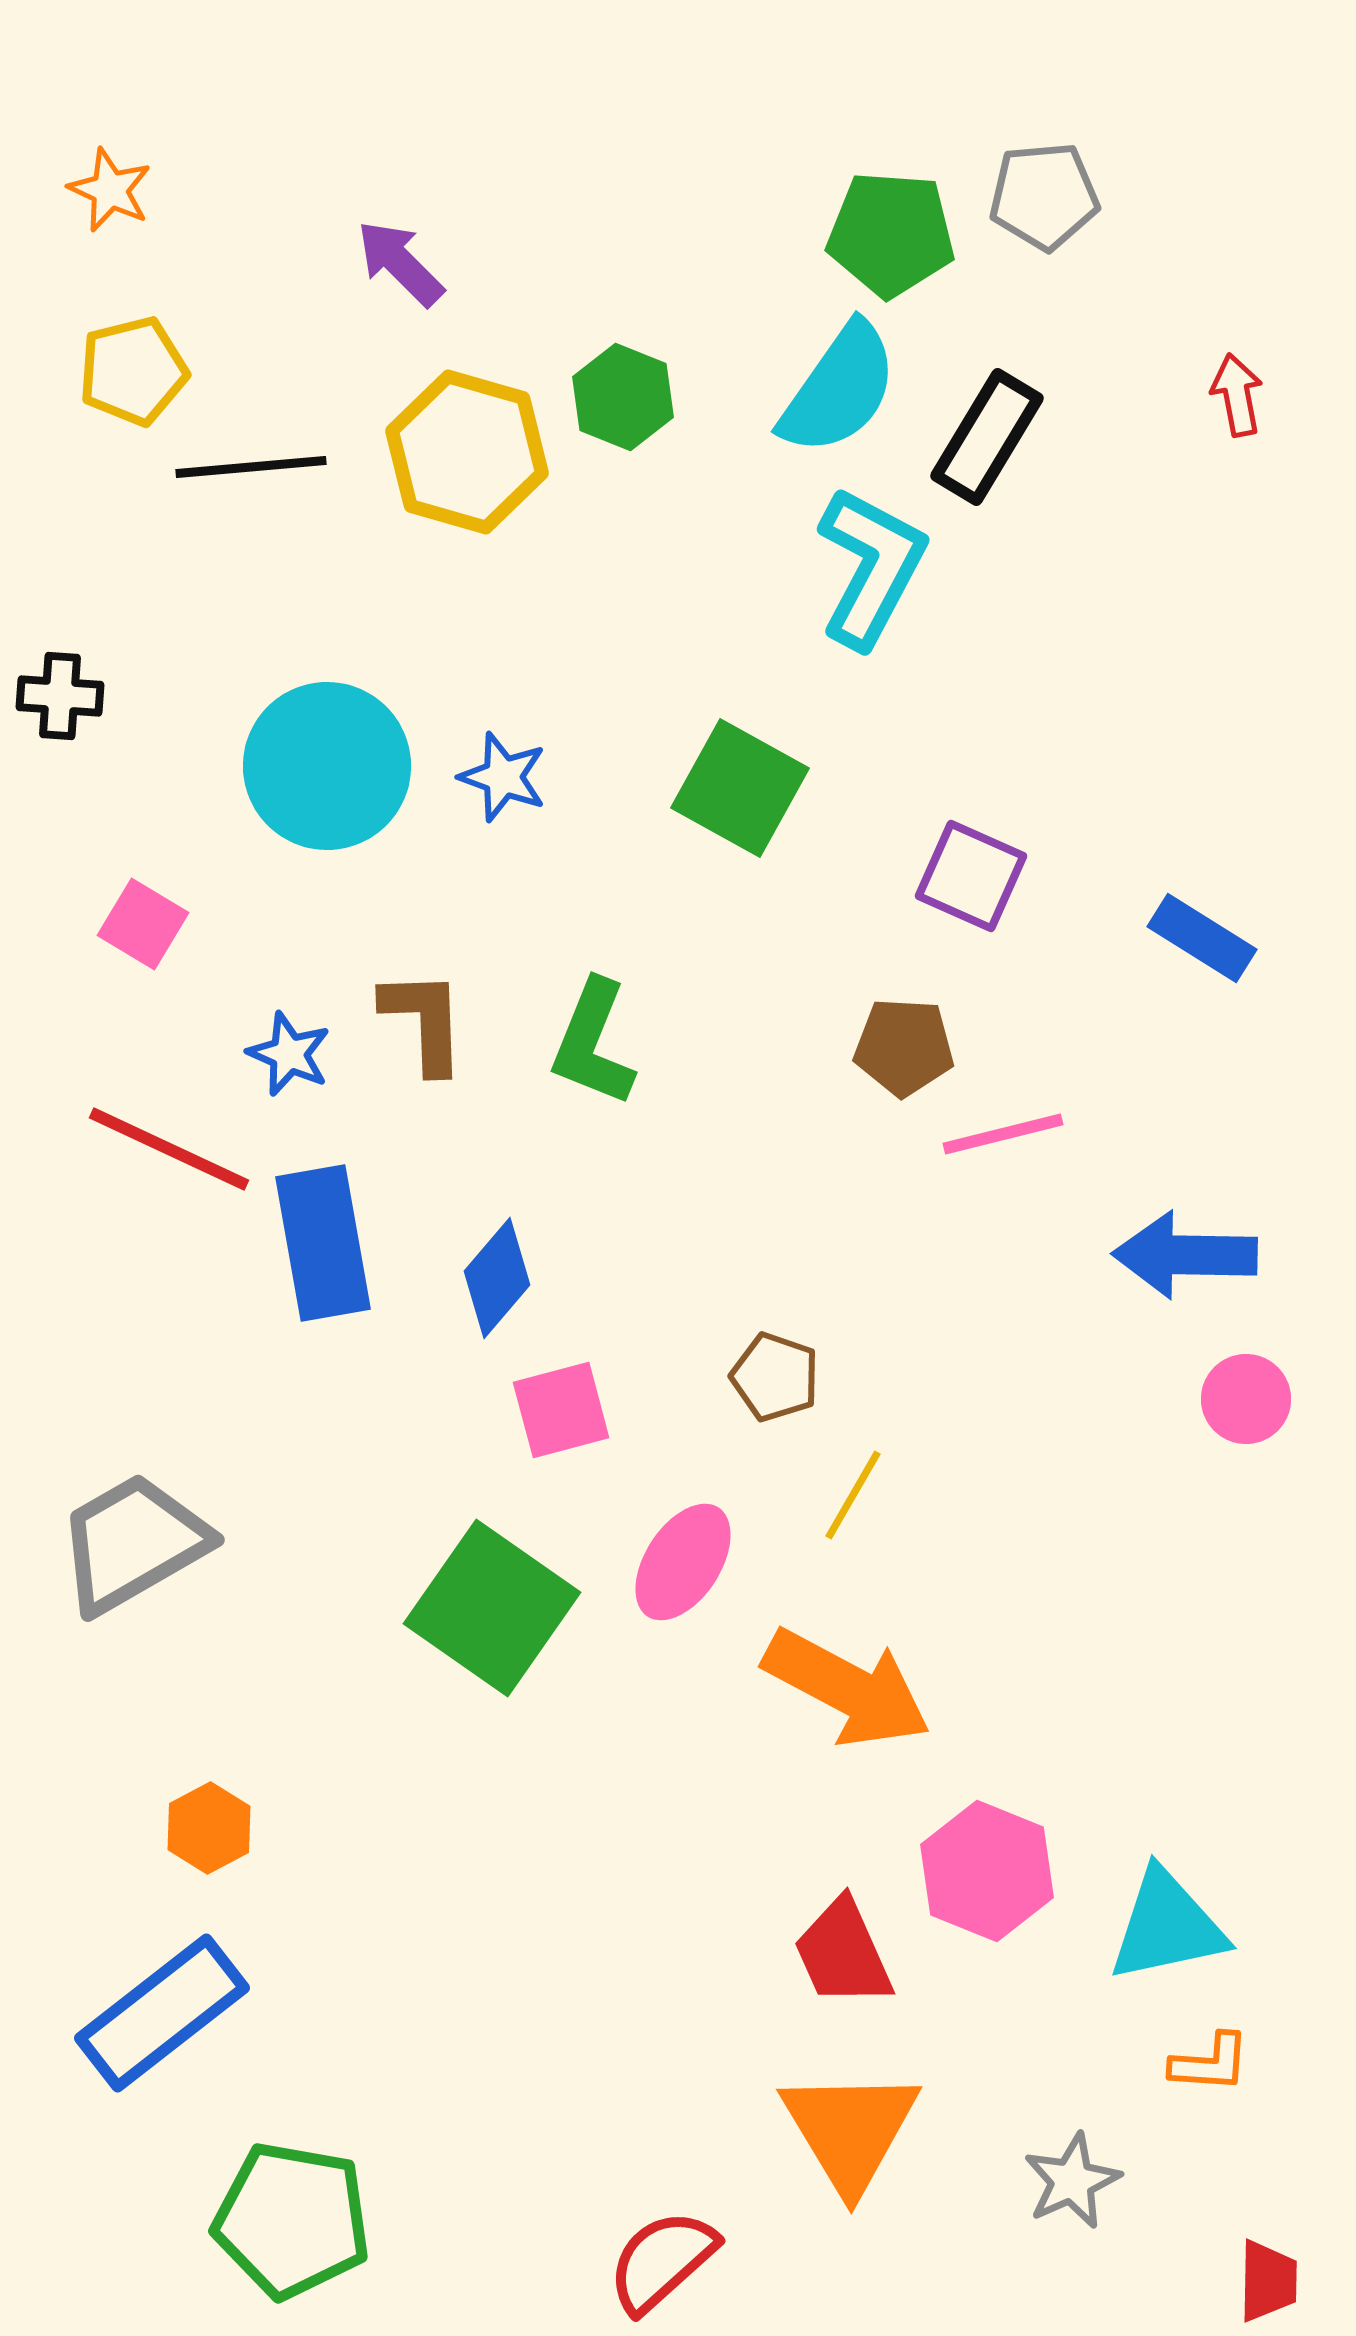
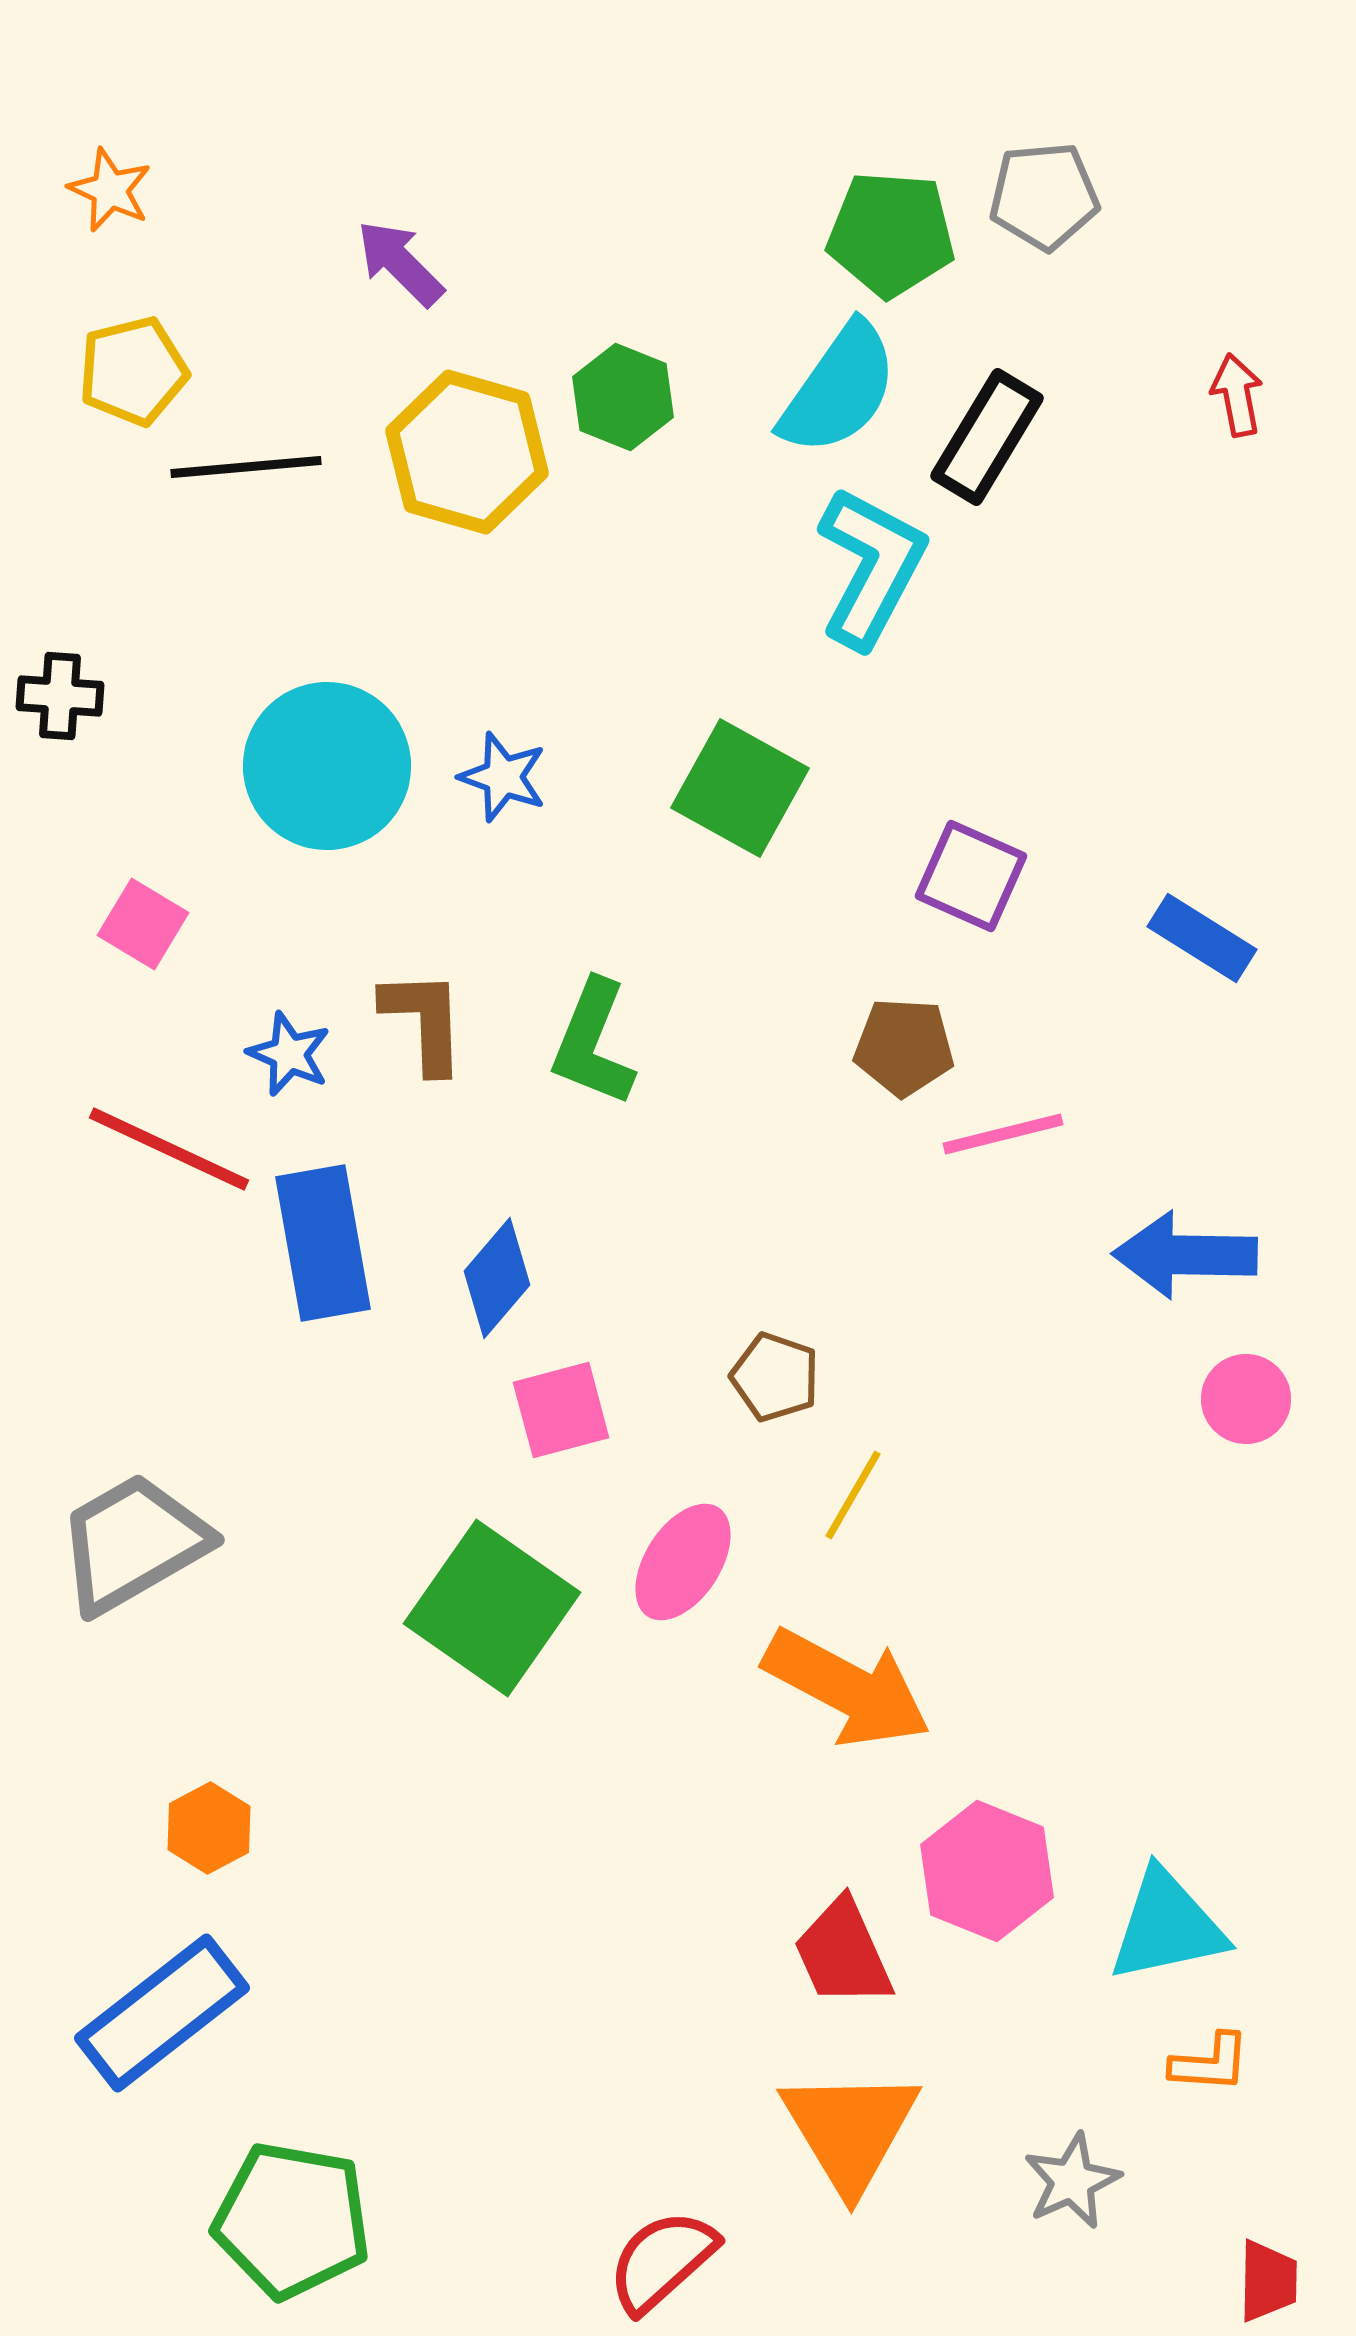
black line at (251, 467): moved 5 px left
